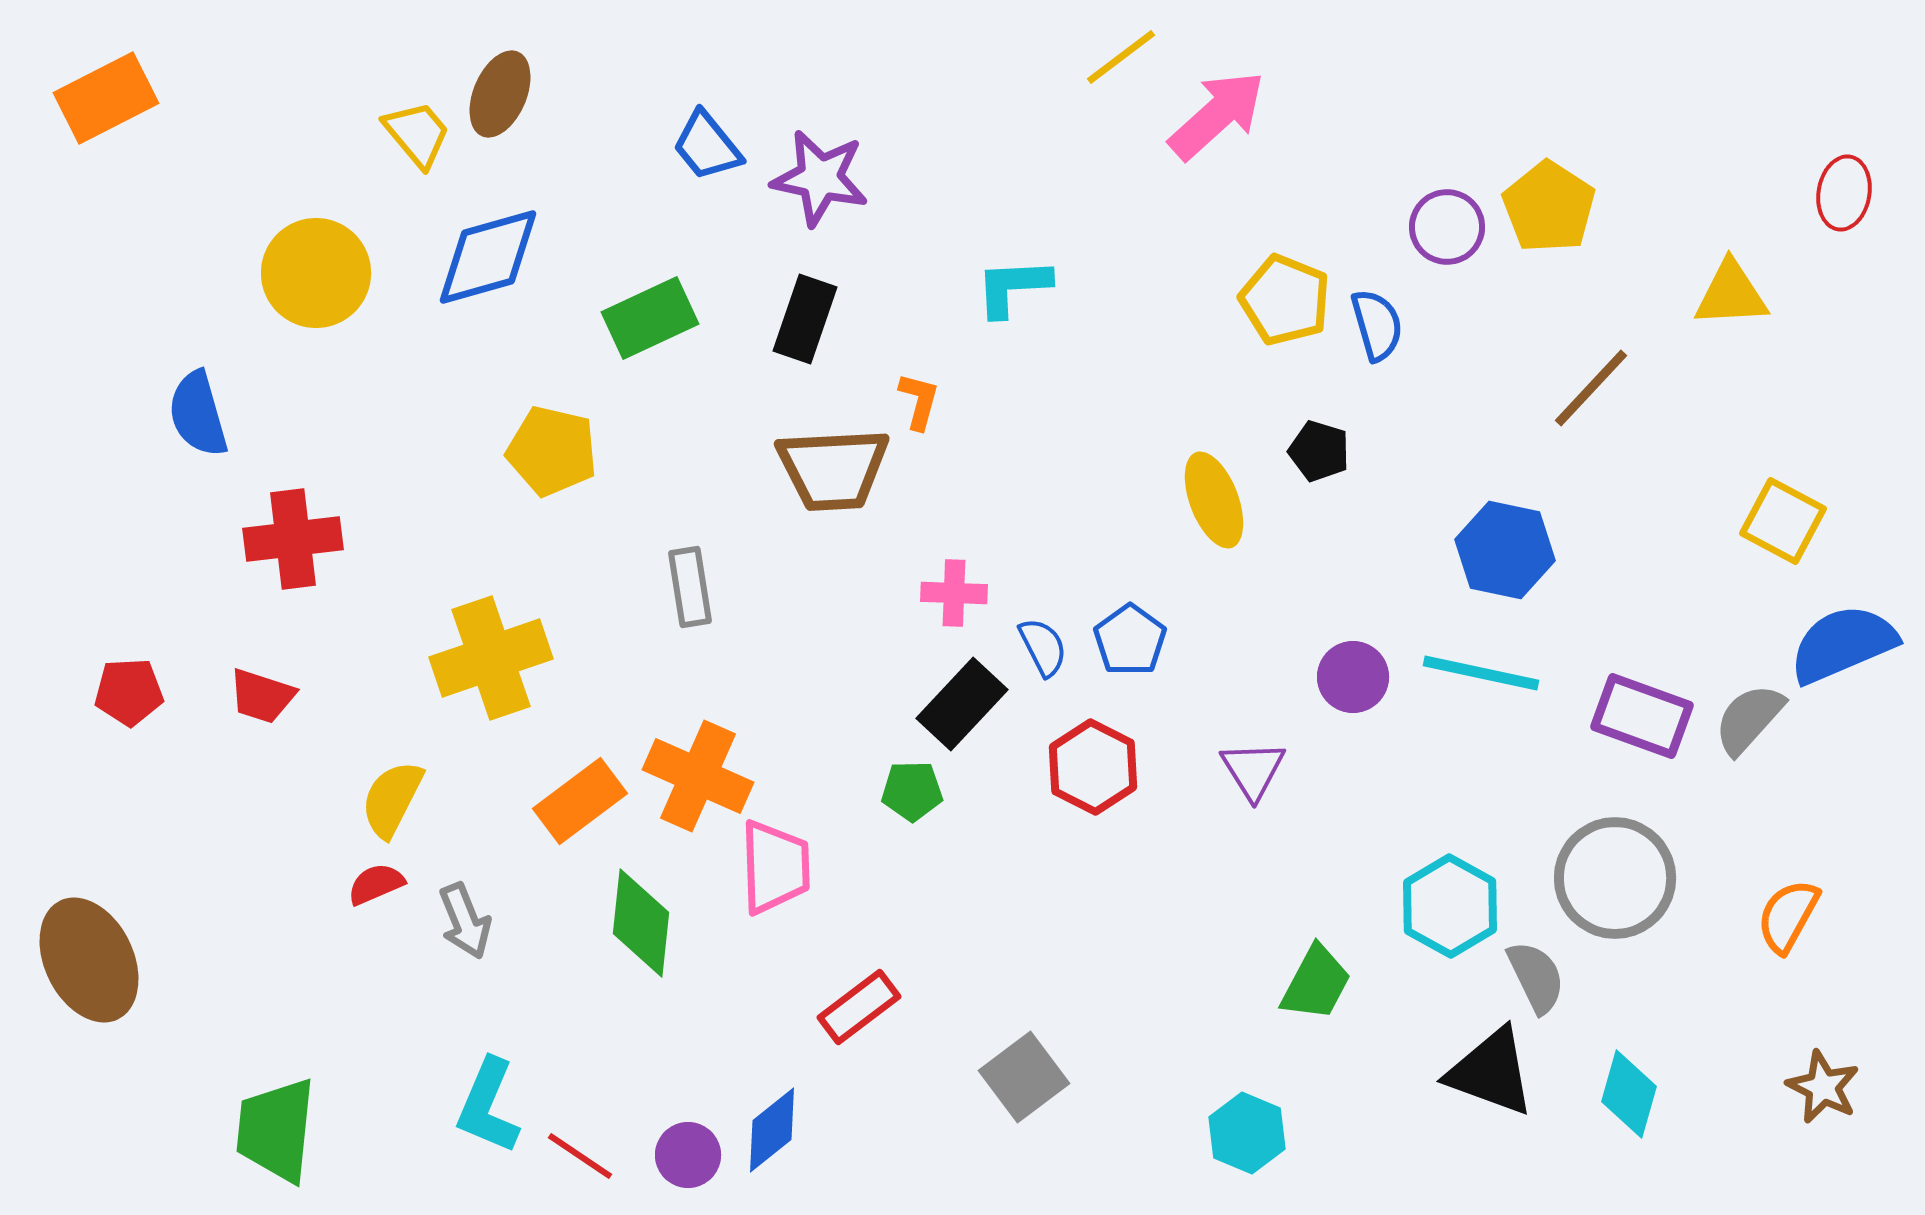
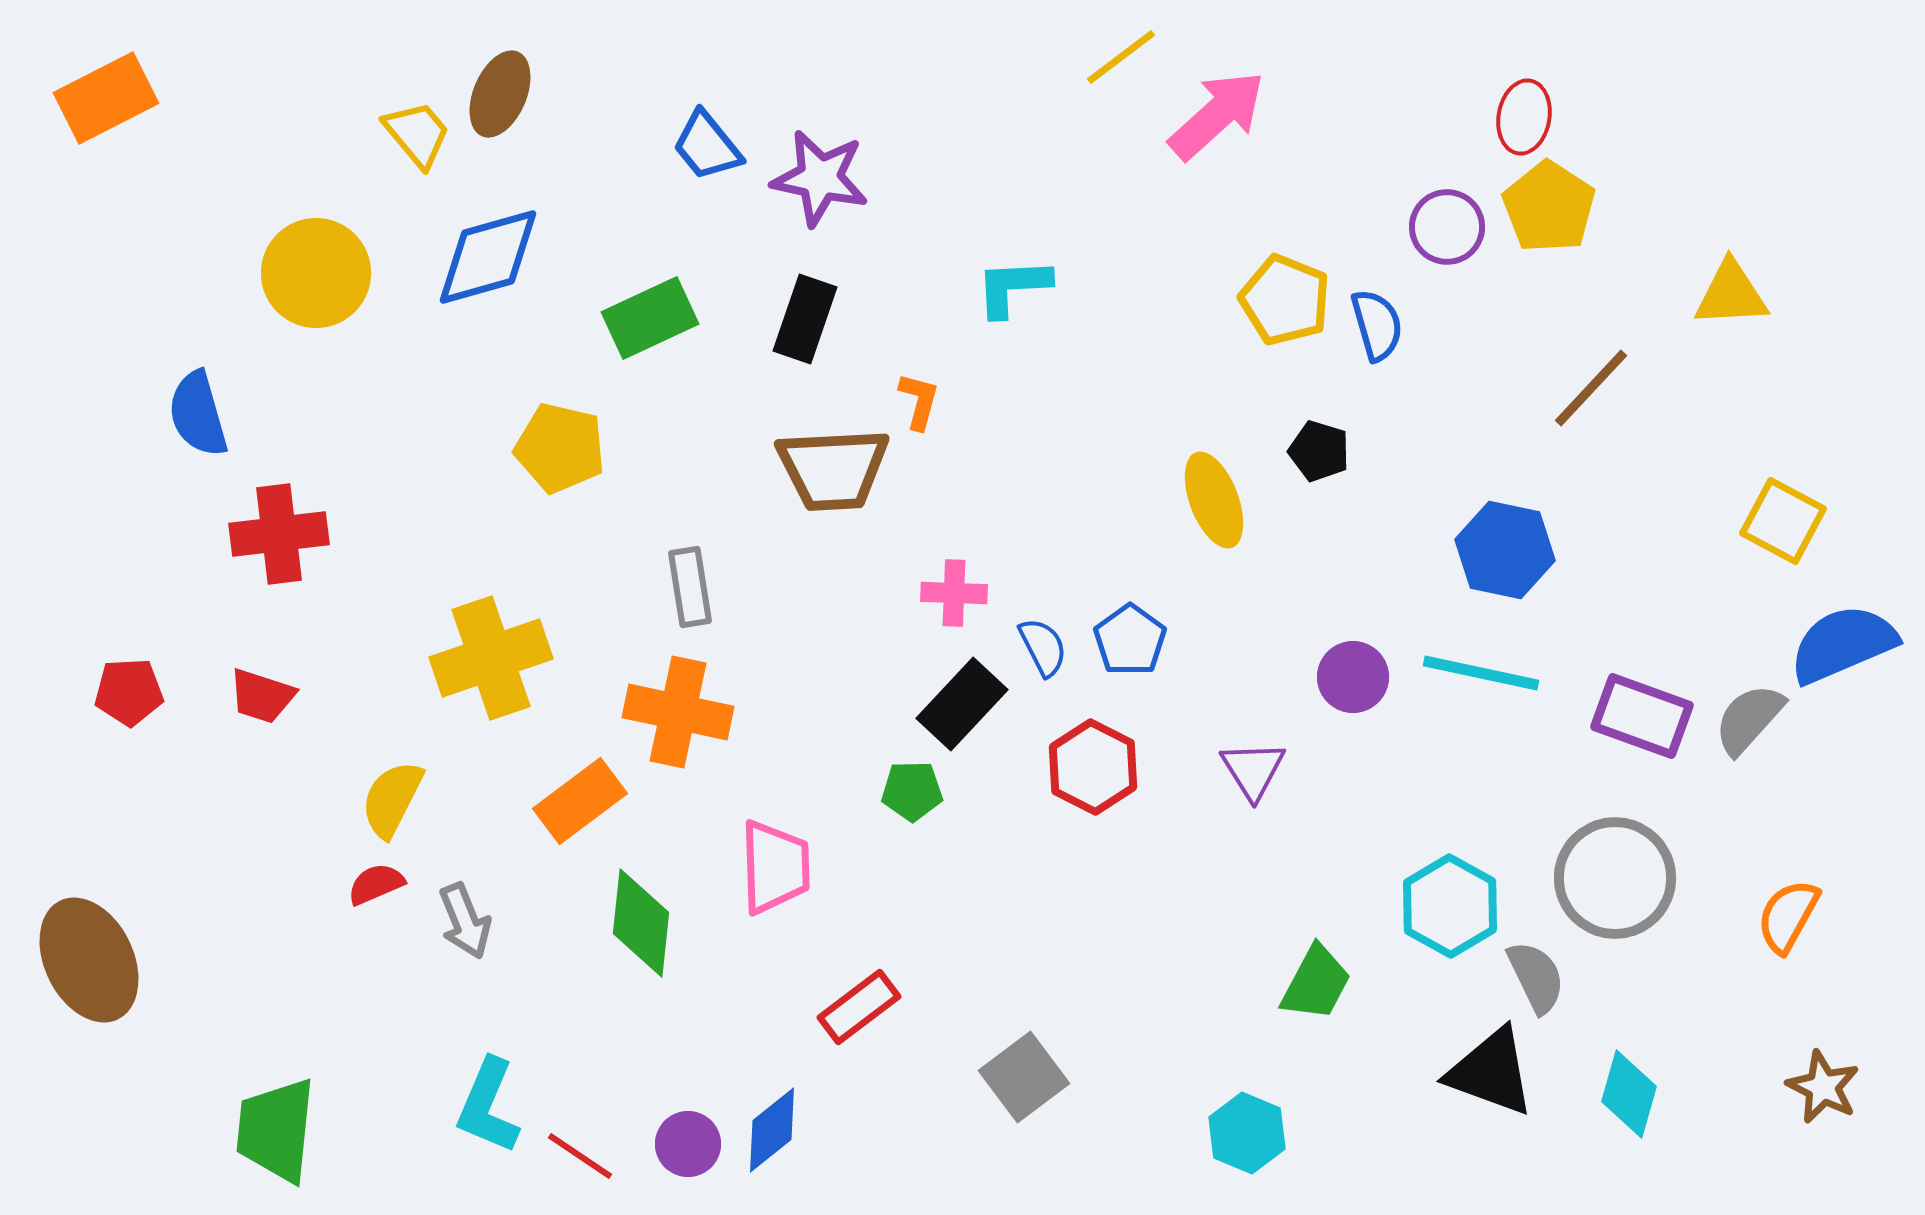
red ellipse at (1844, 193): moved 320 px left, 76 px up
yellow pentagon at (552, 451): moved 8 px right, 3 px up
red cross at (293, 539): moved 14 px left, 5 px up
orange cross at (698, 776): moved 20 px left, 64 px up; rotated 12 degrees counterclockwise
purple circle at (688, 1155): moved 11 px up
